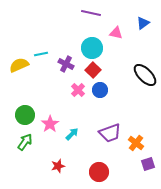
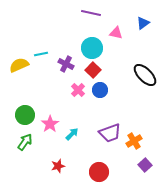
orange cross: moved 2 px left, 2 px up; rotated 21 degrees clockwise
purple square: moved 3 px left, 1 px down; rotated 24 degrees counterclockwise
